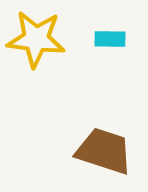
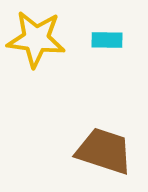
cyan rectangle: moved 3 px left, 1 px down
